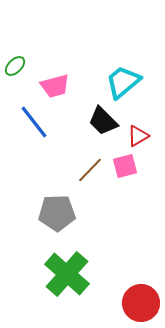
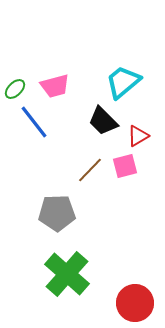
green ellipse: moved 23 px down
red circle: moved 6 px left
